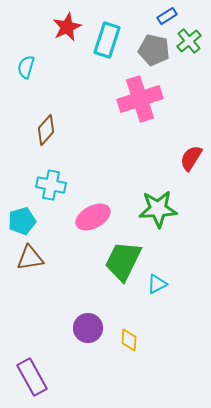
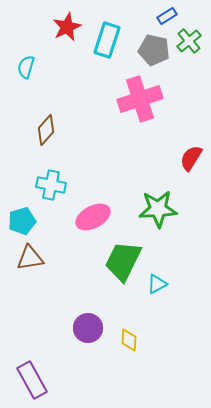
purple rectangle: moved 3 px down
